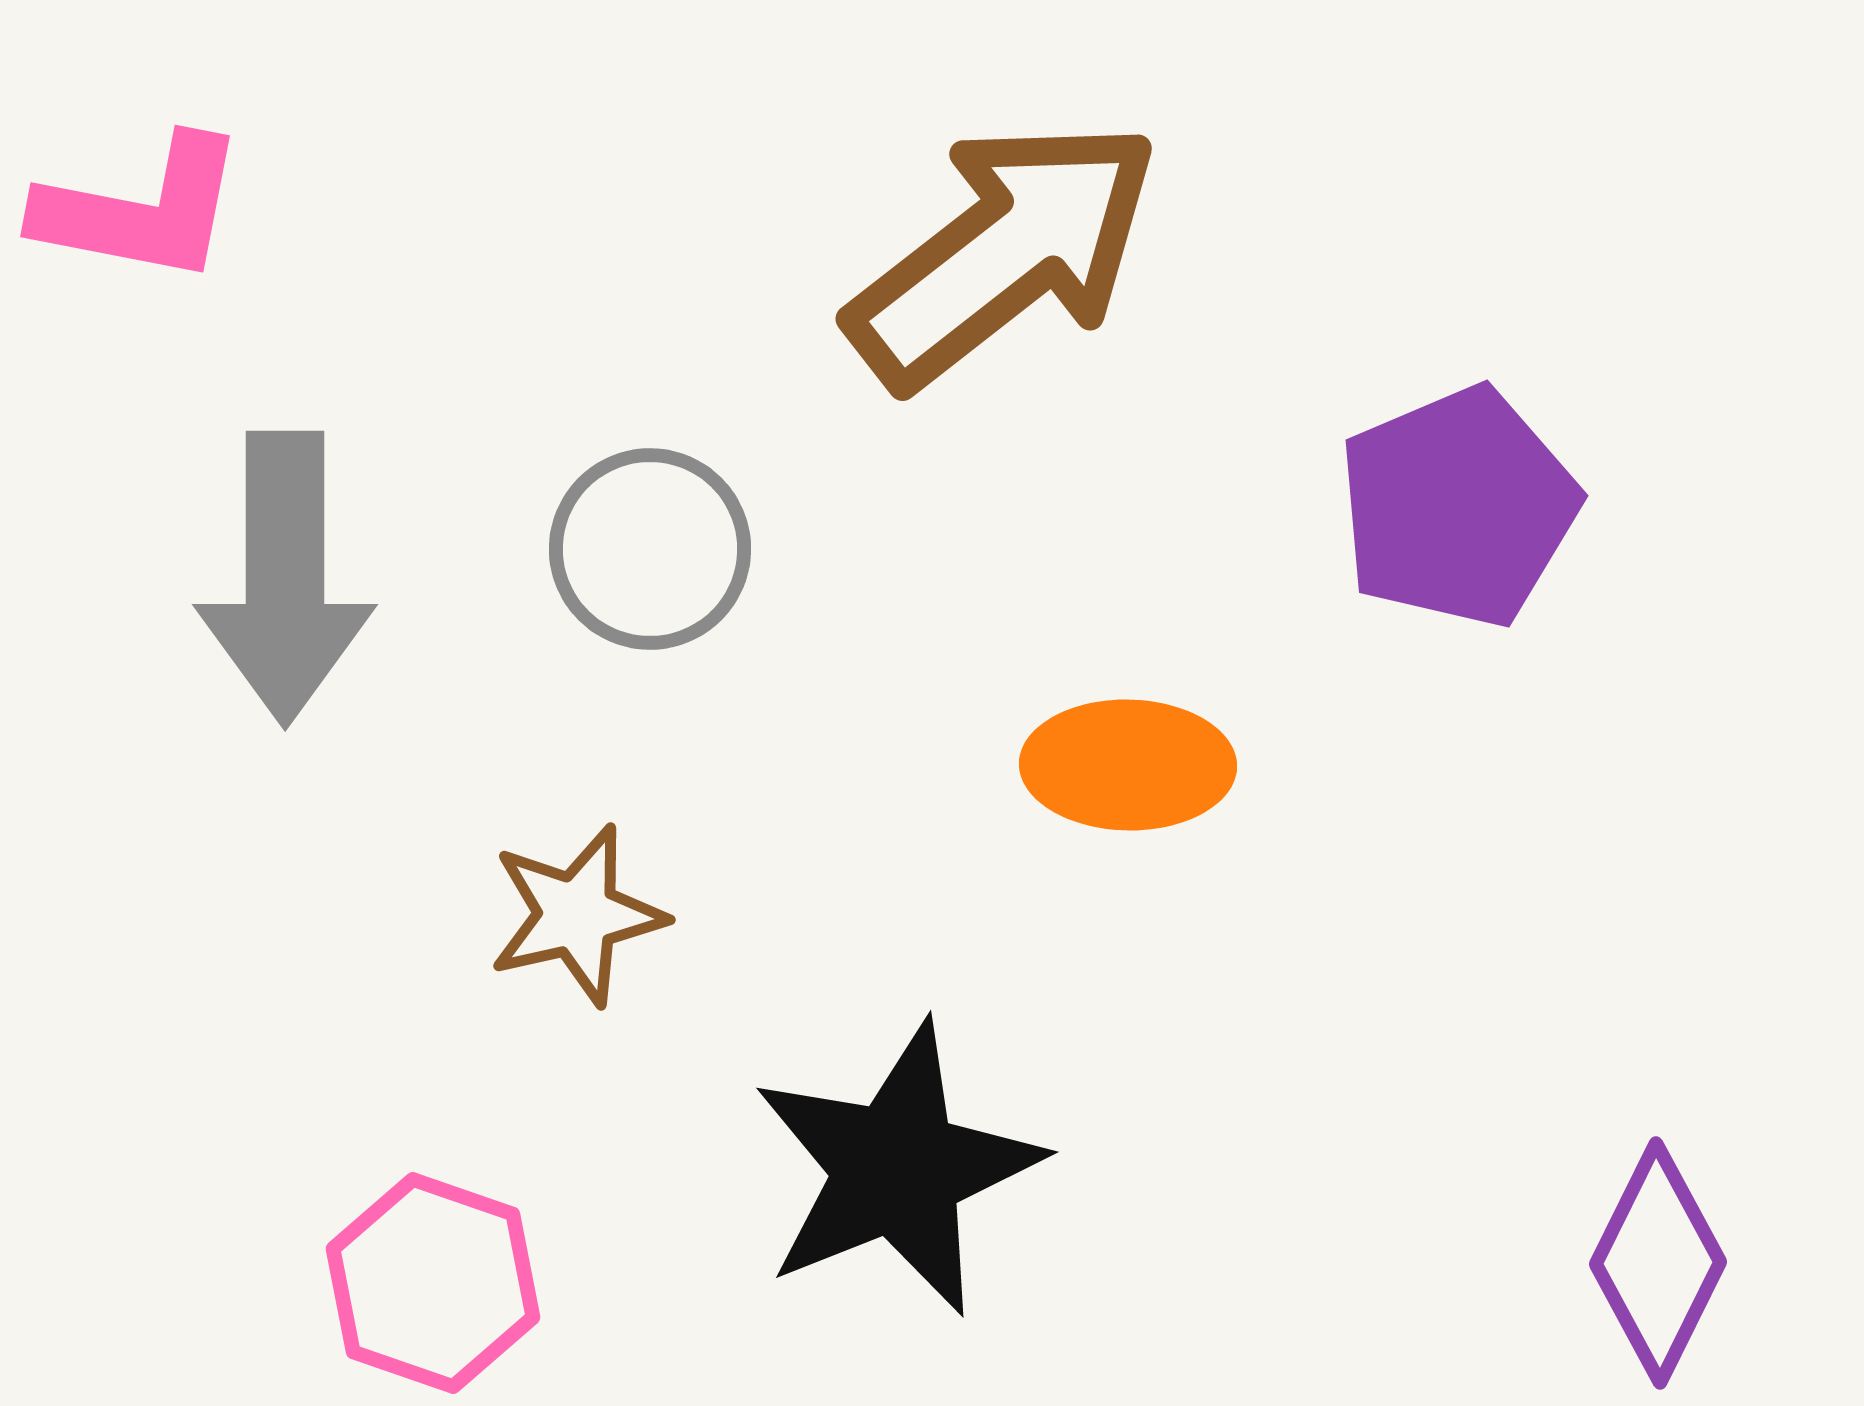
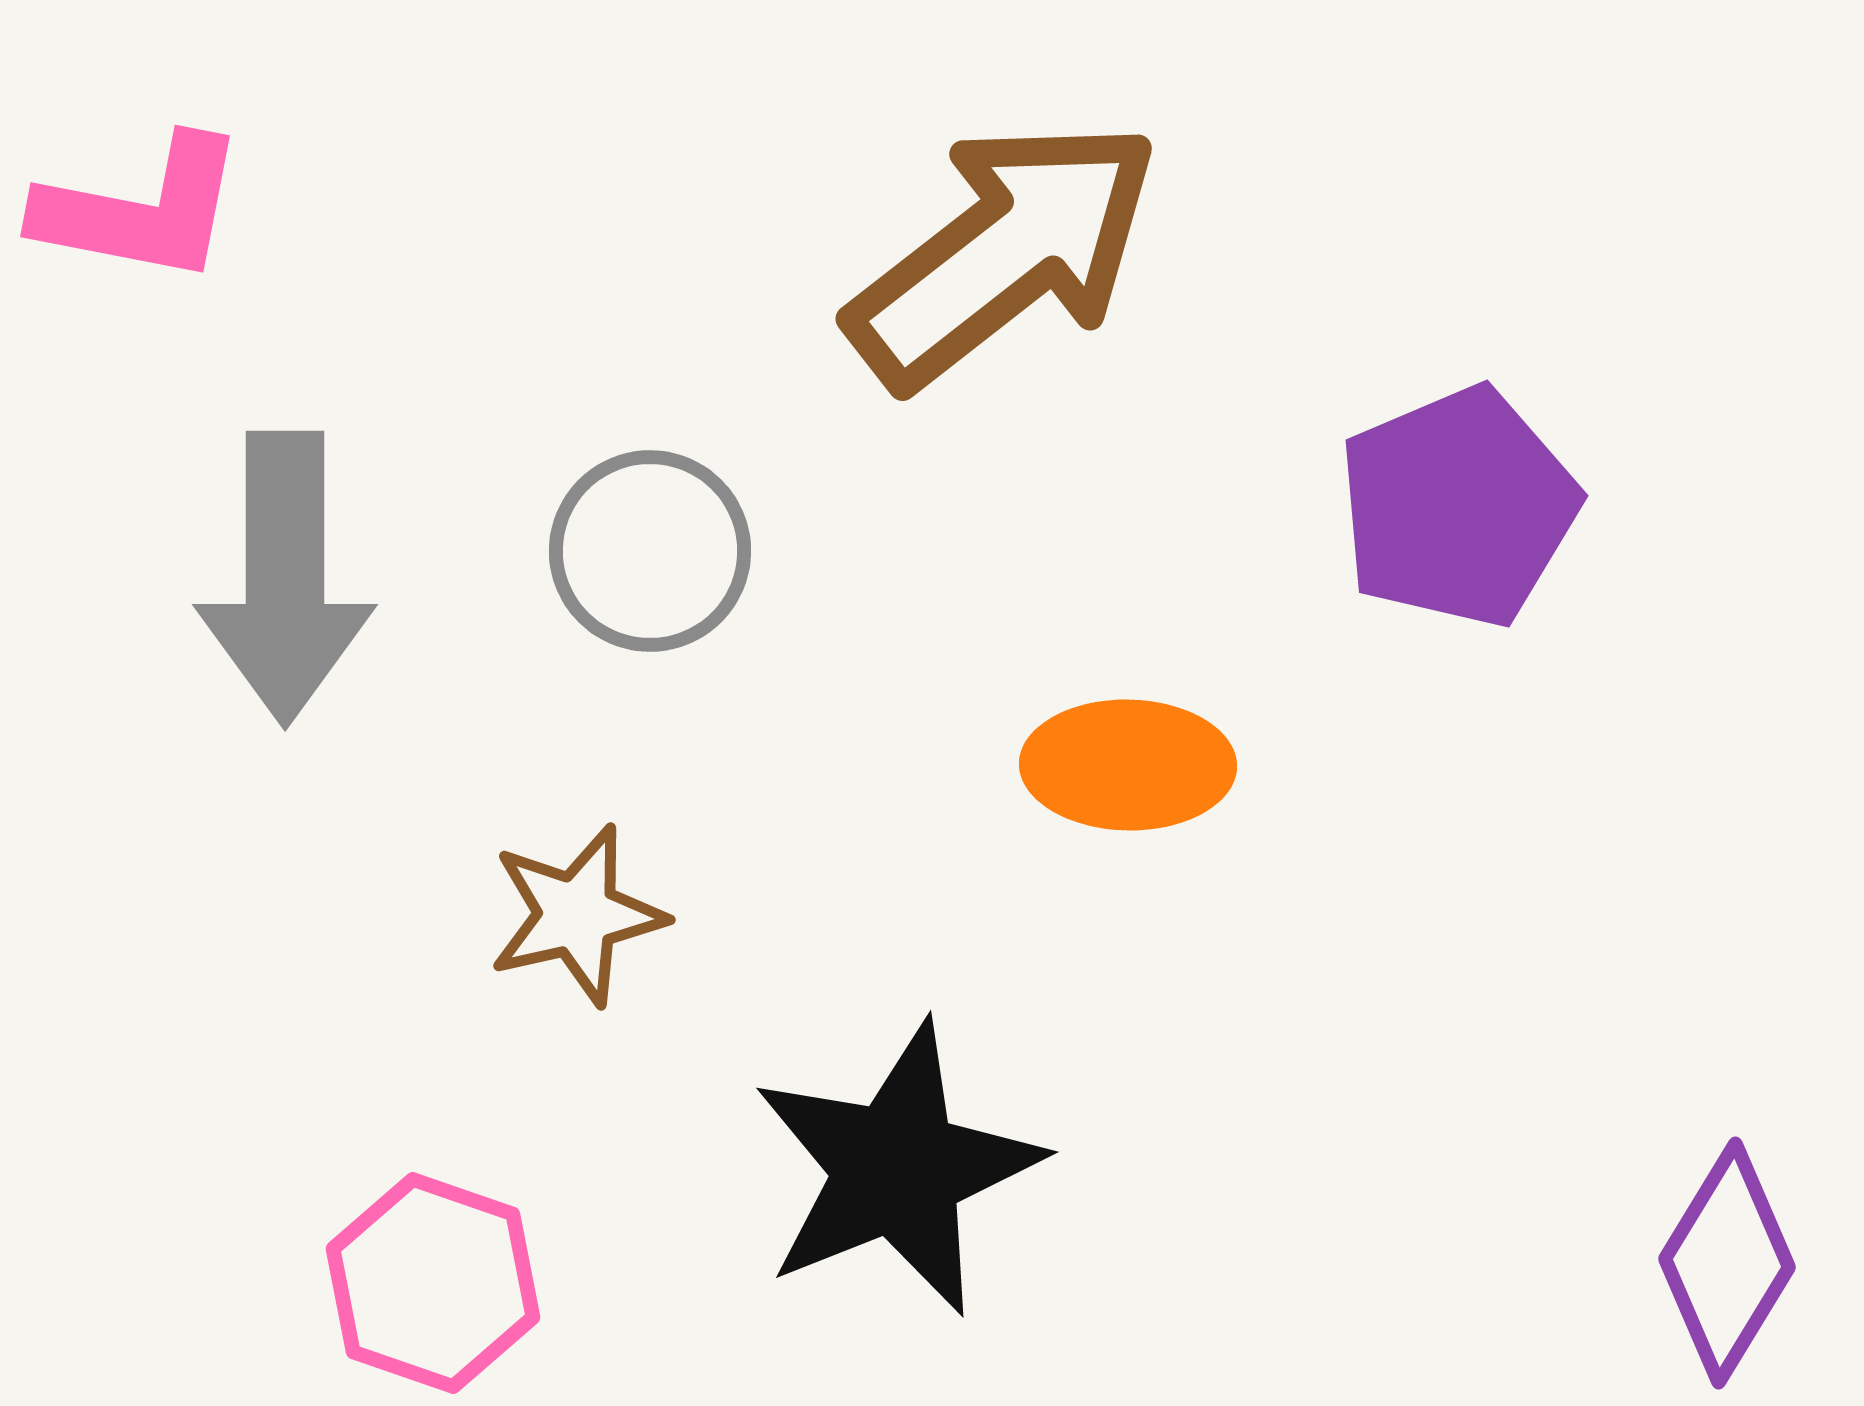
gray circle: moved 2 px down
purple diamond: moved 69 px right; rotated 5 degrees clockwise
